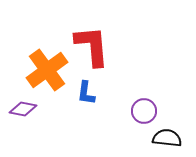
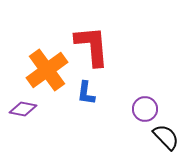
purple circle: moved 1 px right, 2 px up
black semicircle: moved 1 px left, 1 px up; rotated 40 degrees clockwise
